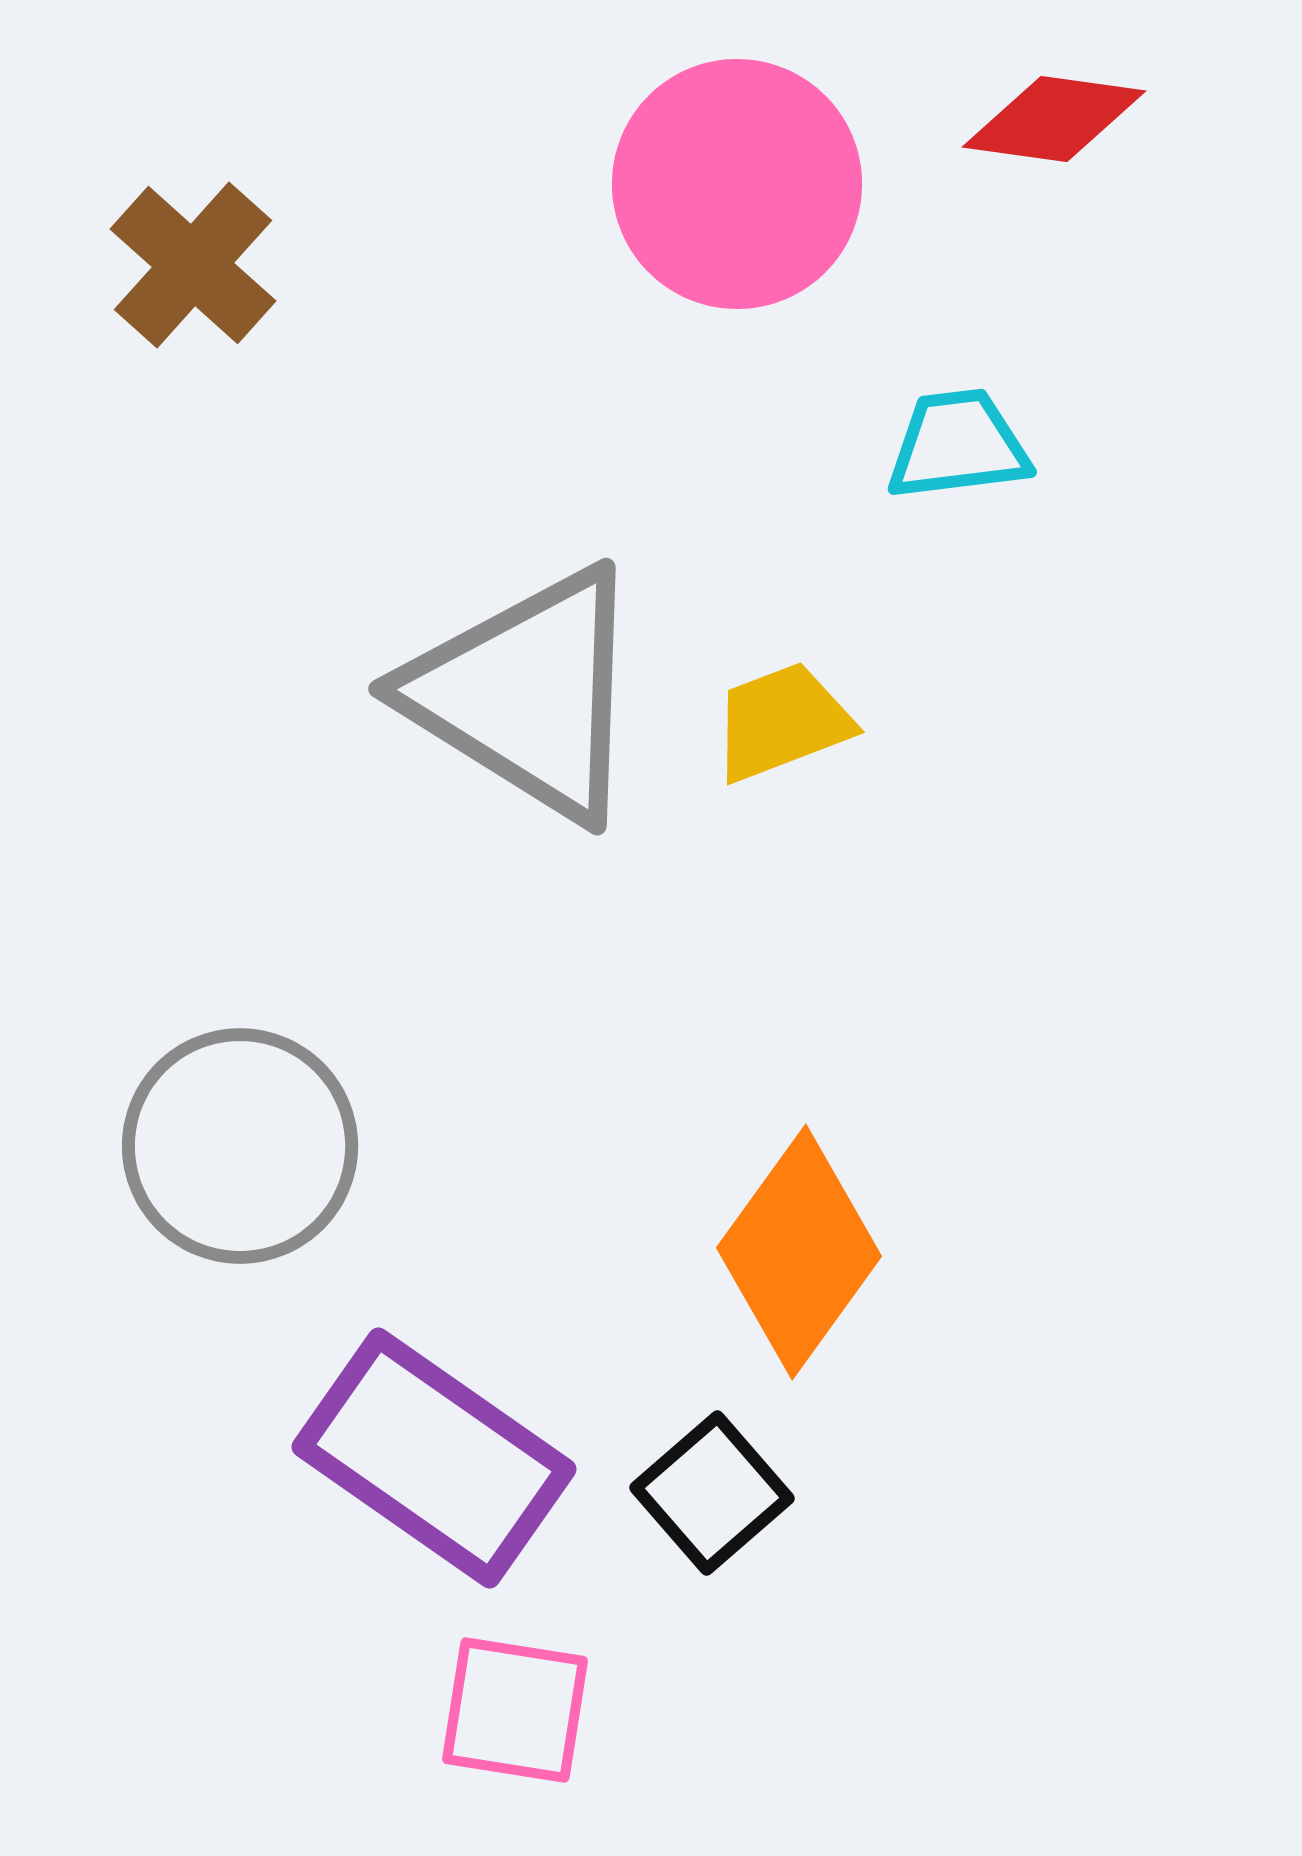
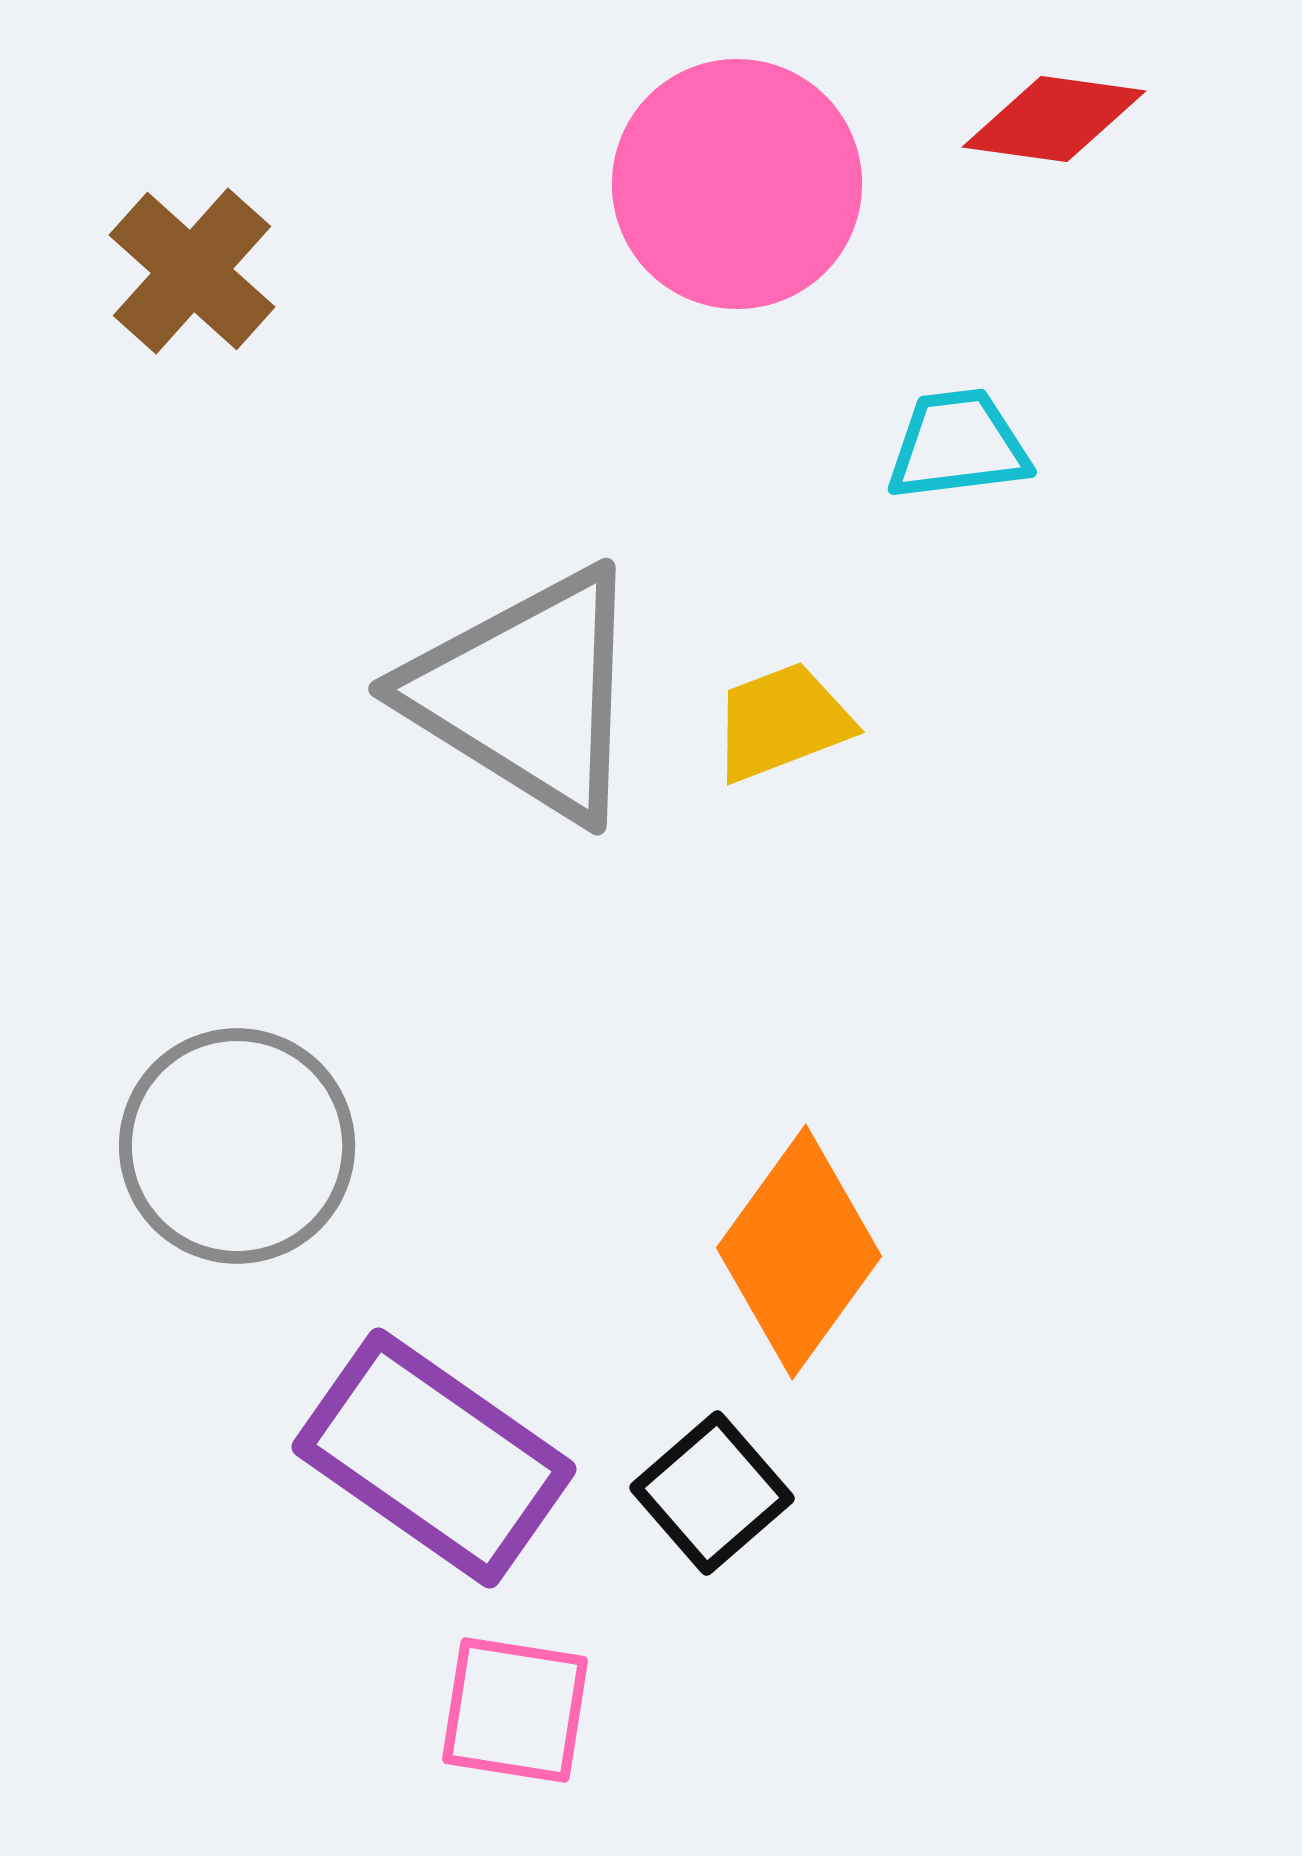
brown cross: moved 1 px left, 6 px down
gray circle: moved 3 px left
